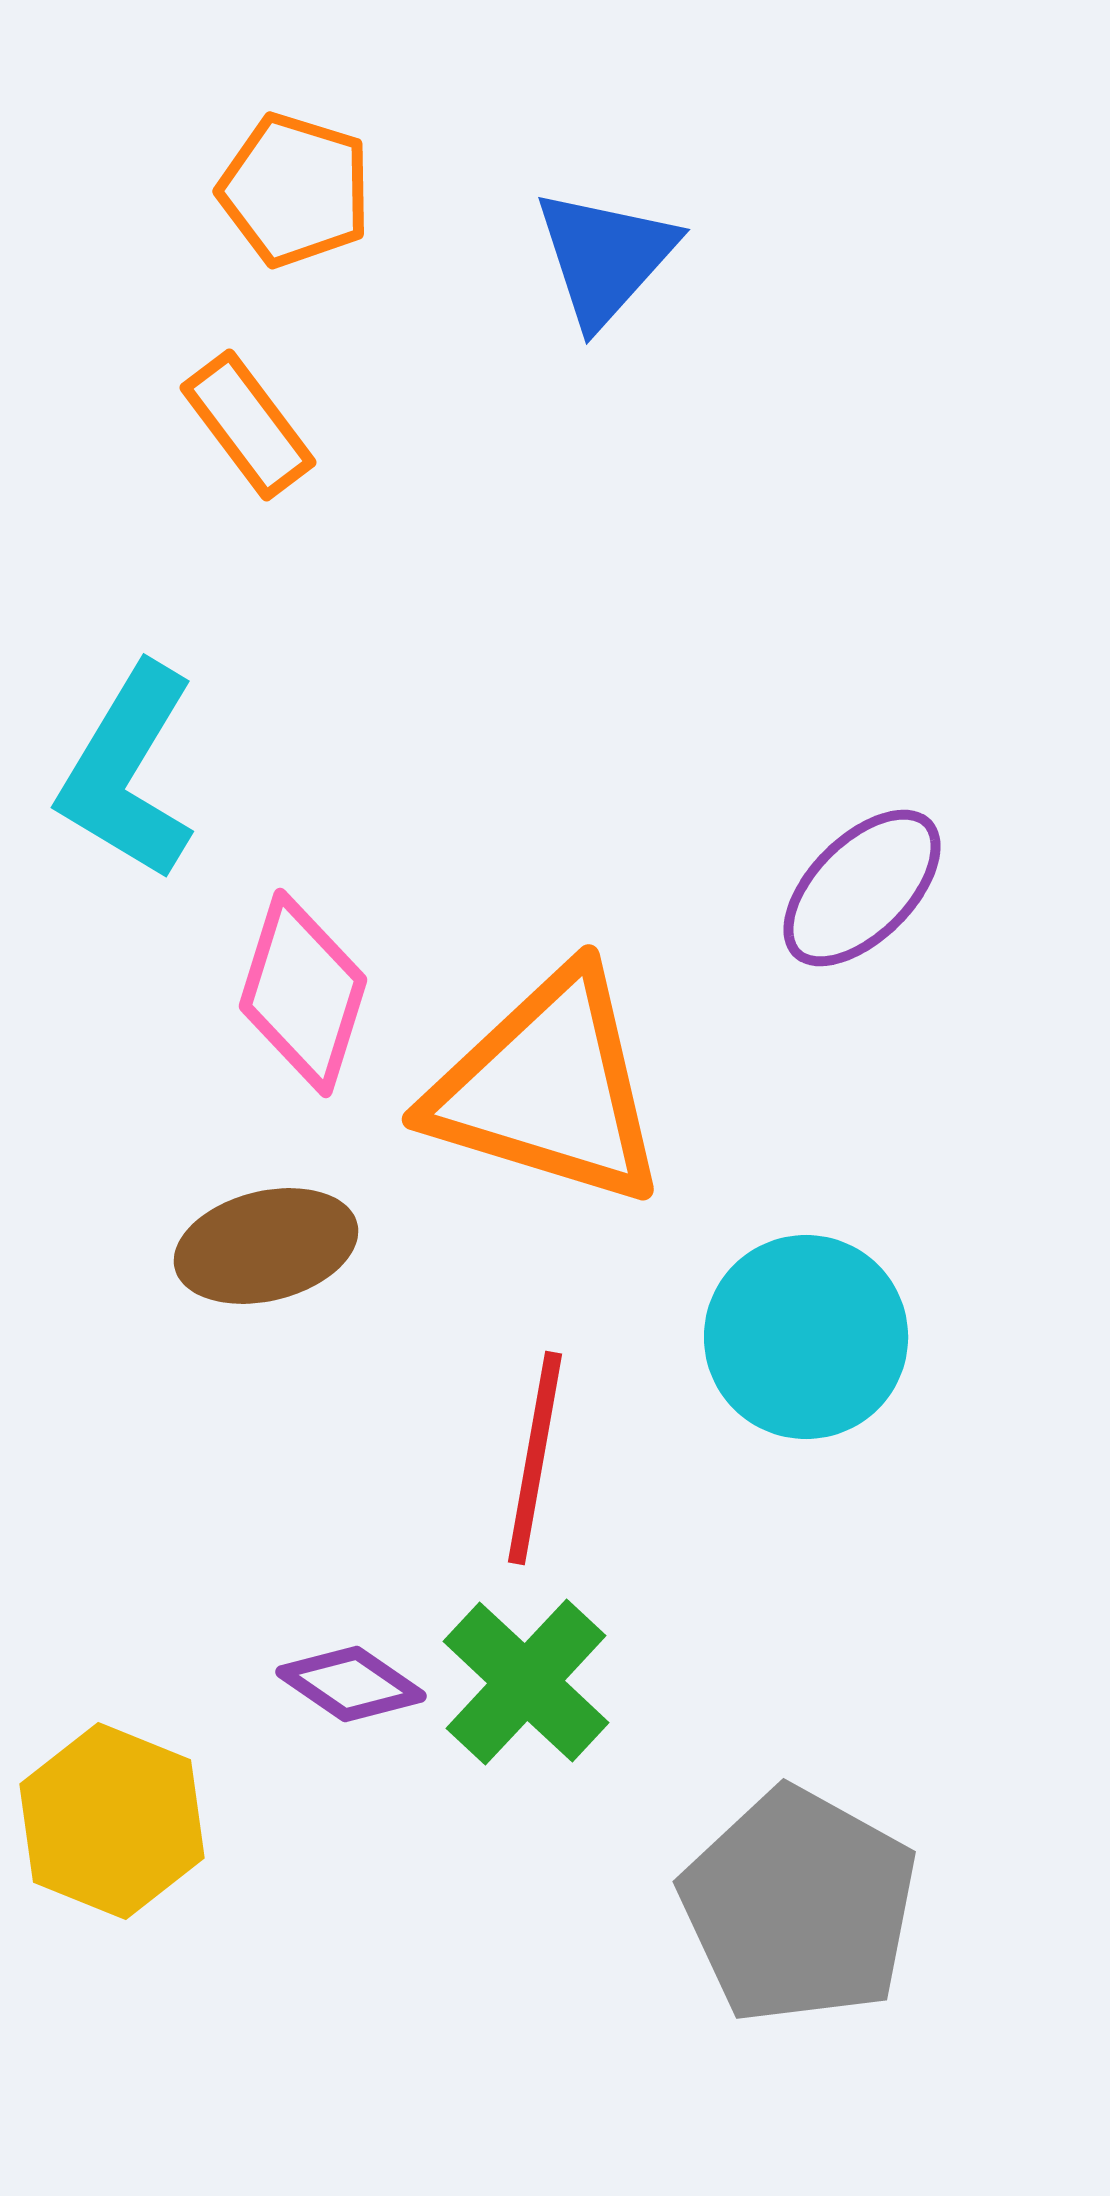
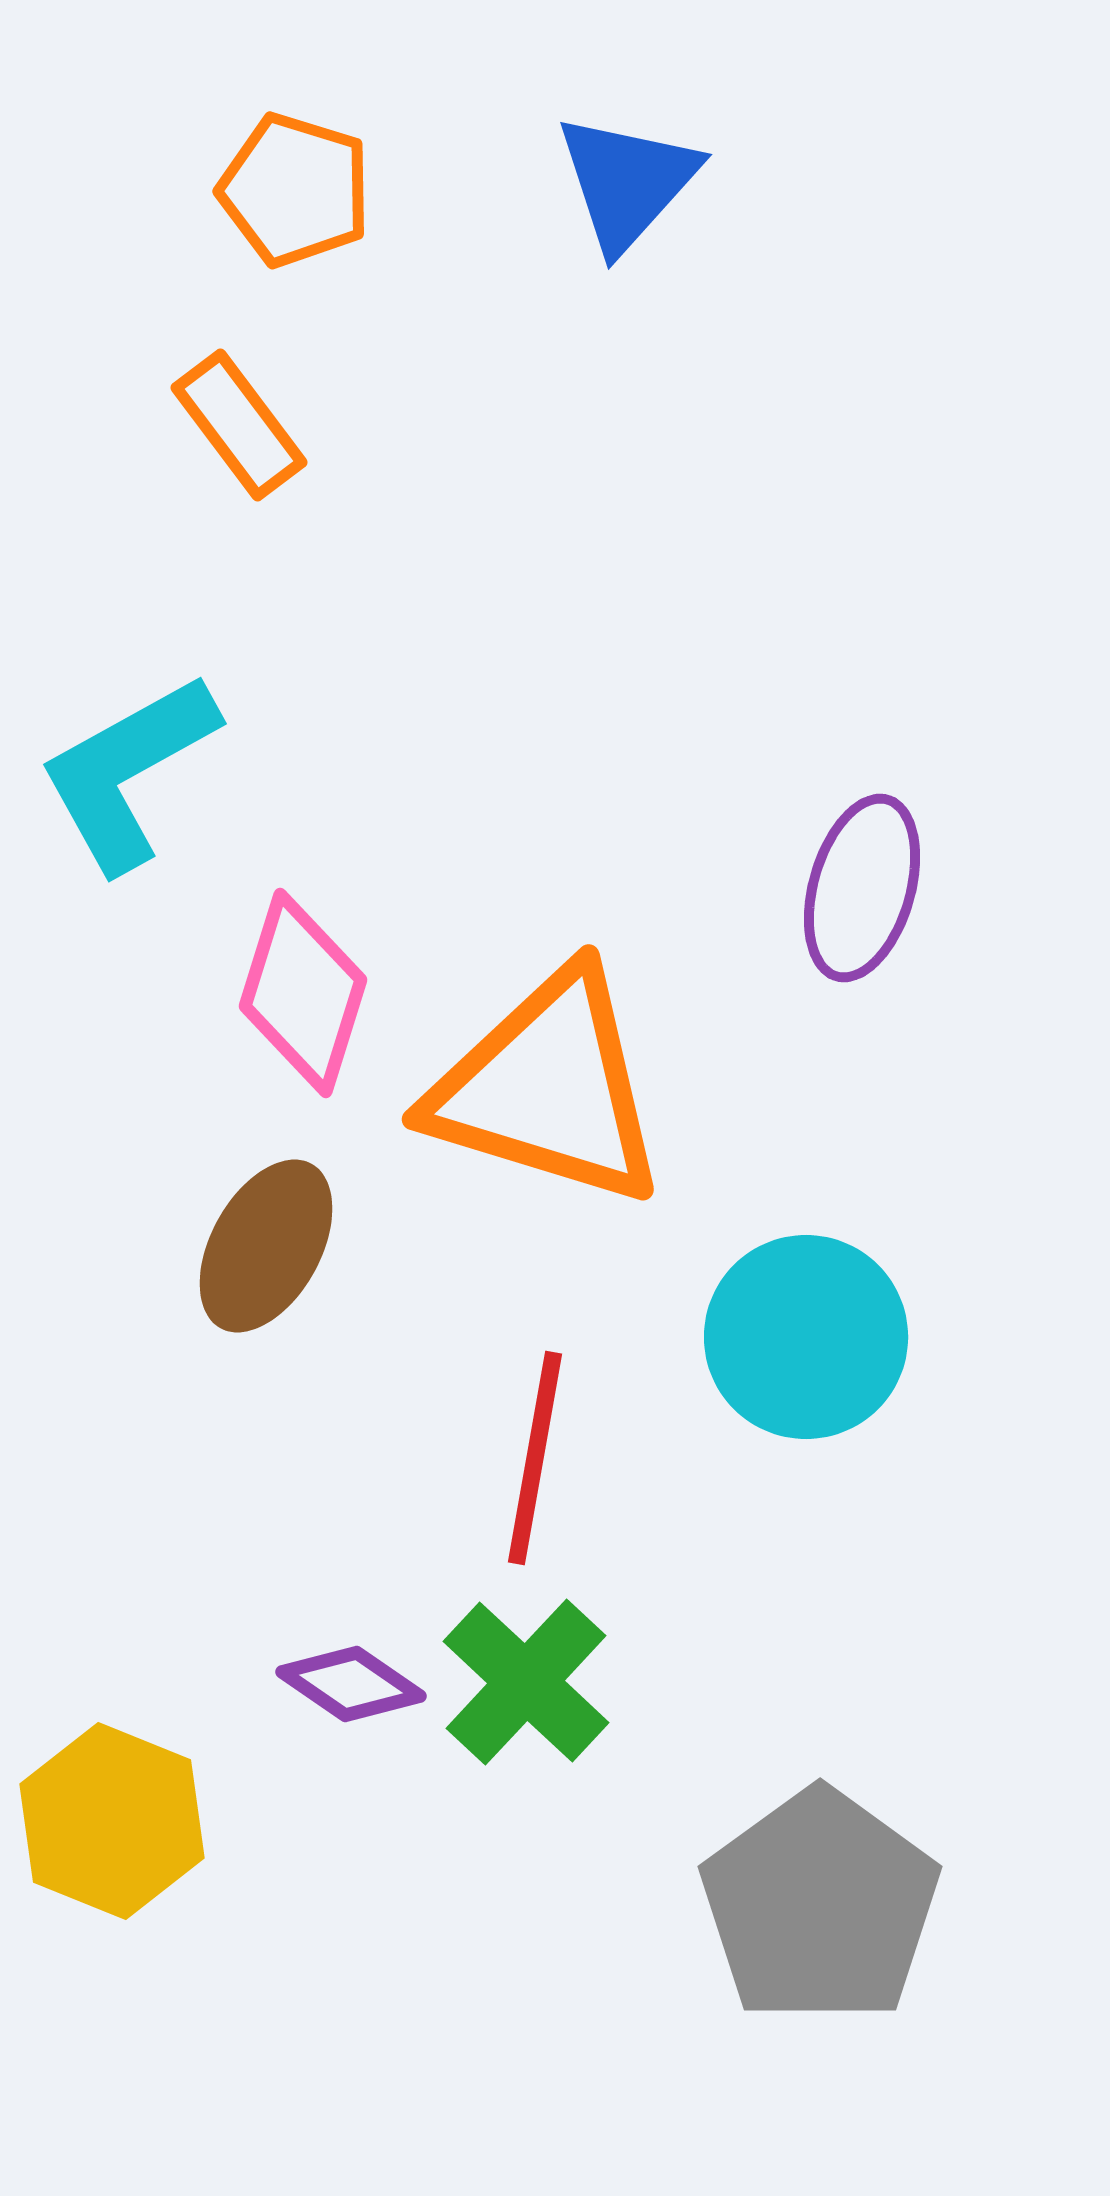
blue triangle: moved 22 px right, 75 px up
orange rectangle: moved 9 px left
cyan L-shape: rotated 30 degrees clockwise
purple ellipse: rotated 29 degrees counterclockwise
brown ellipse: rotated 47 degrees counterclockwise
gray pentagon: moved 21 px right; rotated 7 degrees clockwise
